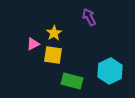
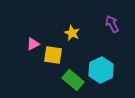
purple arrow: moved 23 px right, 7 px down
yellow star: moved 18 px right; rotated 14 degrees counterclockwise
cyan hexagon: moved 9 px left, 1 px up
green rectangle: moved 1 px right, 1 px up; rotated 25 degrees clockwise
